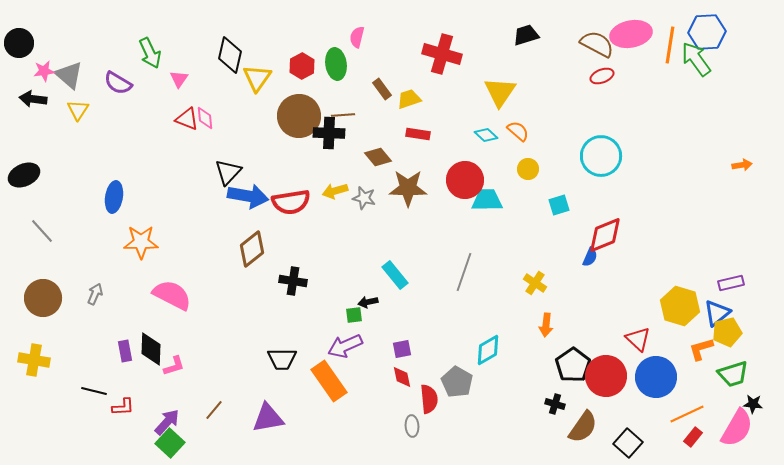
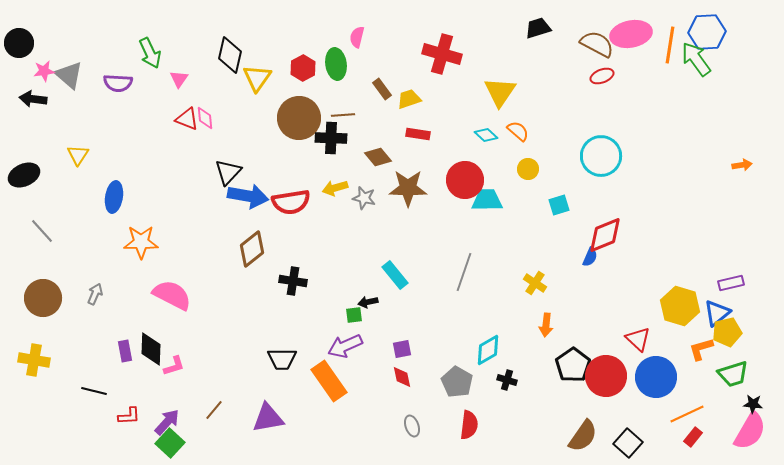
black trapezoid at (526, 35): moved 12 px right, 7 px up
red hexagon at (302, 66): moved 1 px right, 2 px down
purple semicircle at (118, 83): rotated 28 degrees counterclockwise
yellow triangle at (78, 110): moved 45 px down
brown circle at (299, 116): moved 2 px down
black cross at (329, 133): moved 2 px right, 5 px down
yellow arrow at (335, 191): moved 3 px up
red semicircle at (429, 399): moved 40 px right, 26 px down; rotated 12 degrees clockwise
black cross at (555, 404): moved 48 px left, 24 px up
red L-shape at (123, 407): moved 6 px right, 9 px down
gray ellipse at (412, 426): rotated 15 degrees counterclockwise
brown semicircle at (583, 427): moved 9 px down
pink semicircle at (737, 428): moved 13 px right, 3 px down
